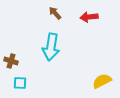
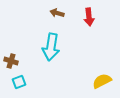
brown arrow: moved 2 px right; rotated 32 degrees counterclockwise
red arrow: rotated 90 degrees counterclockwise
cyan square: moved 1 px left, 1 px up; rotated 24 degrees counterclockwise
